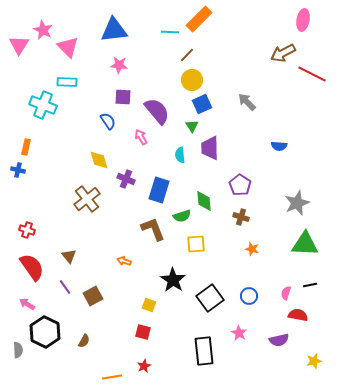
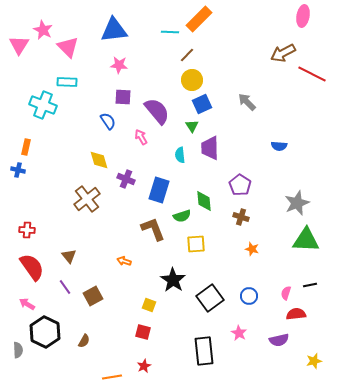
pink ellipse at (303, 20): moved 4 px up
red cross at (27, 230): rotated 14 degrees counterclockwise
green triangle at (305, 244): moved 1 px right, 4 px up
red semicircle at (298, 315): moved 2 px left, 1 px up; rotated 18 degrees counterclockwise
